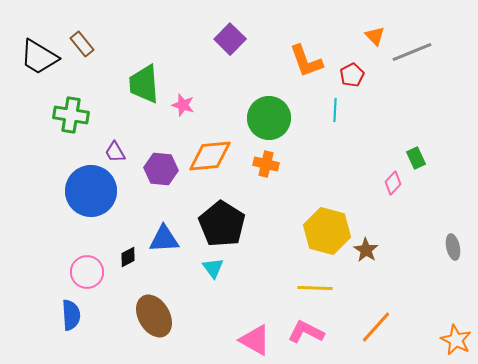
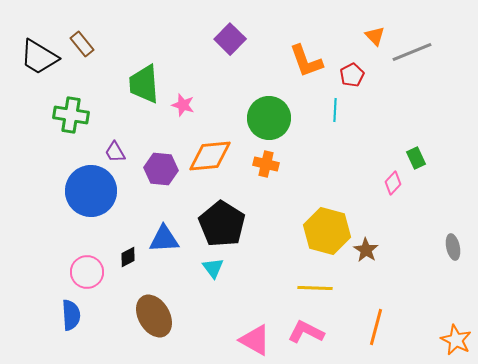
orange line: rotated 27 degrees counterclockwise
